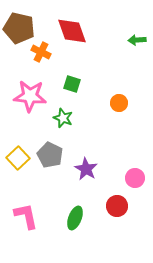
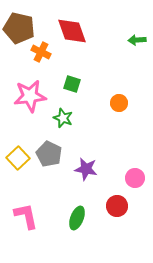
pink star: rotated 12 degrees counterclockwise
gray pentagon: moved 1 px left, 1 px up
purple star: rotated 20 degrees counterclockwise
green ellipse: moved 2 px right
